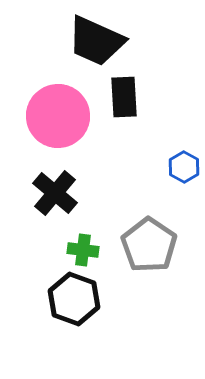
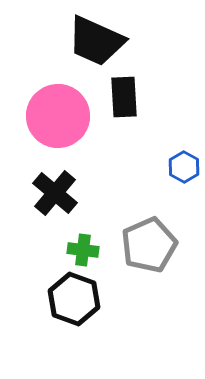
gray pentagon: rotated 14 degrees clockwise
